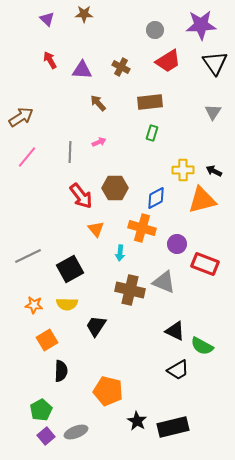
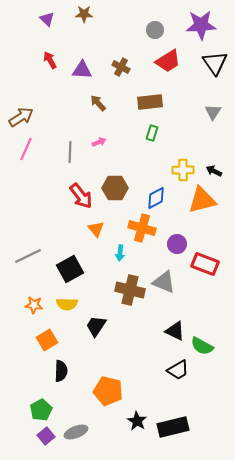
pink line at (27, 157): moved 1 px left, 8 px up; rotated 15 degrees counterclockwise
